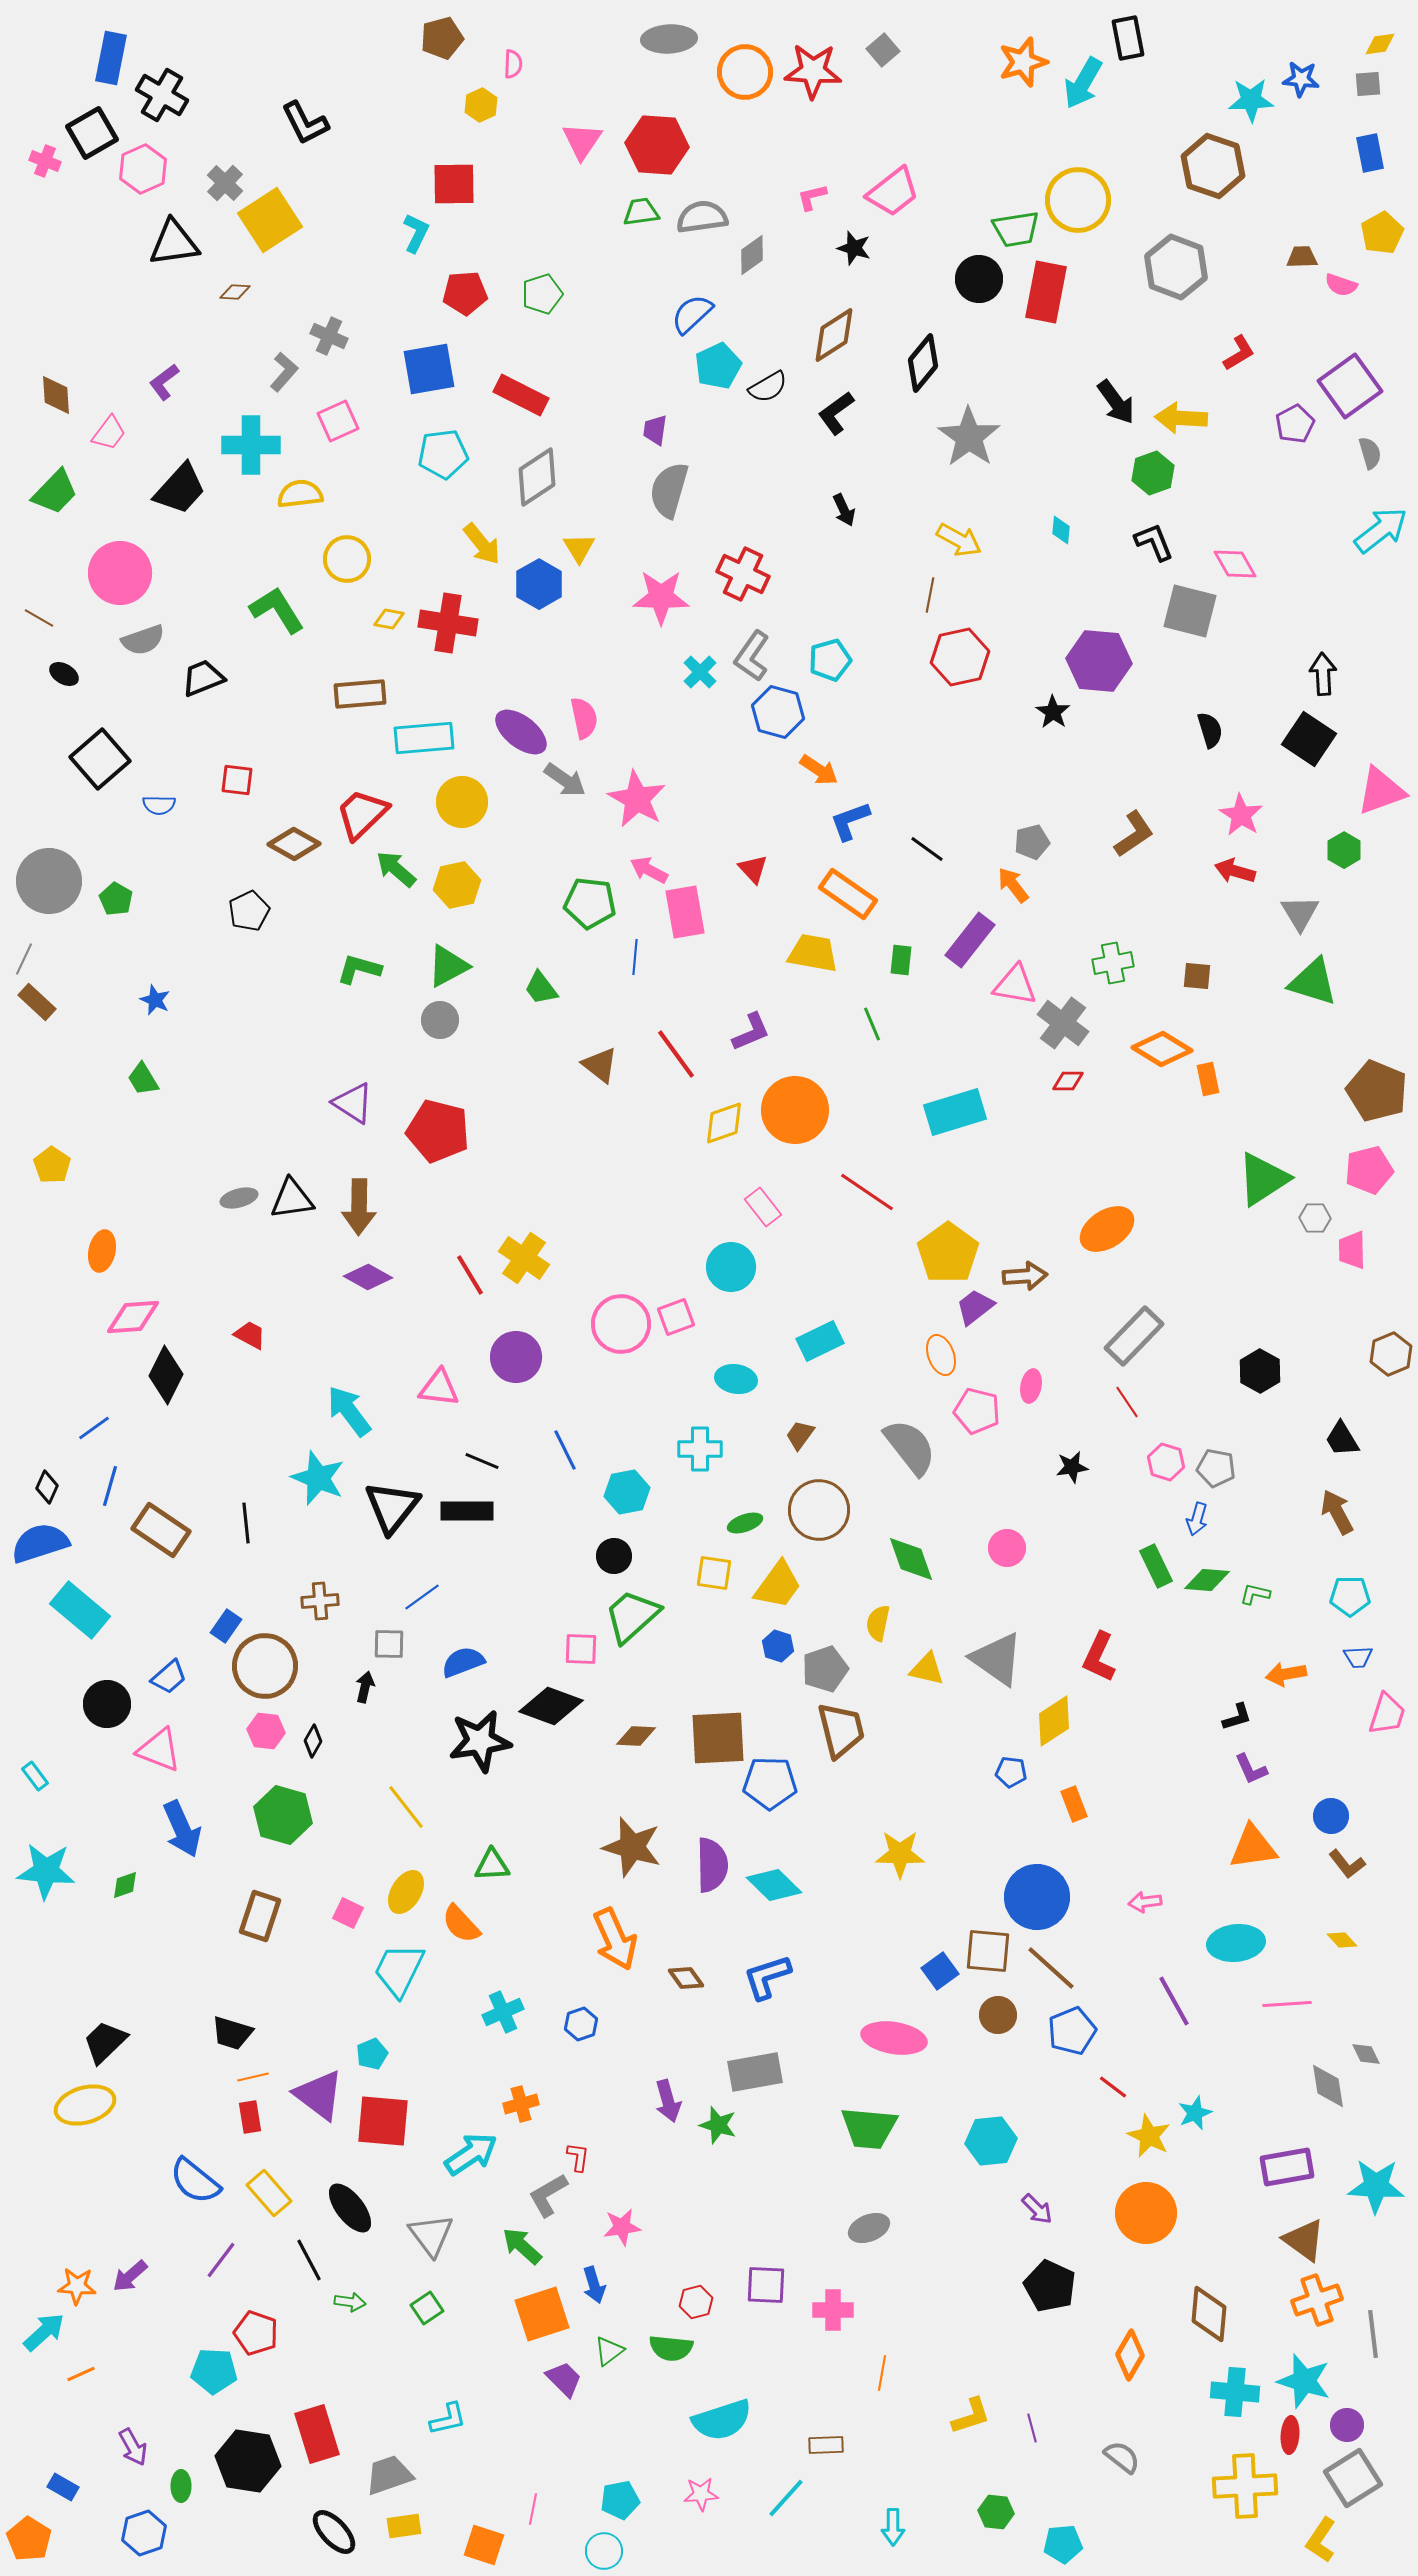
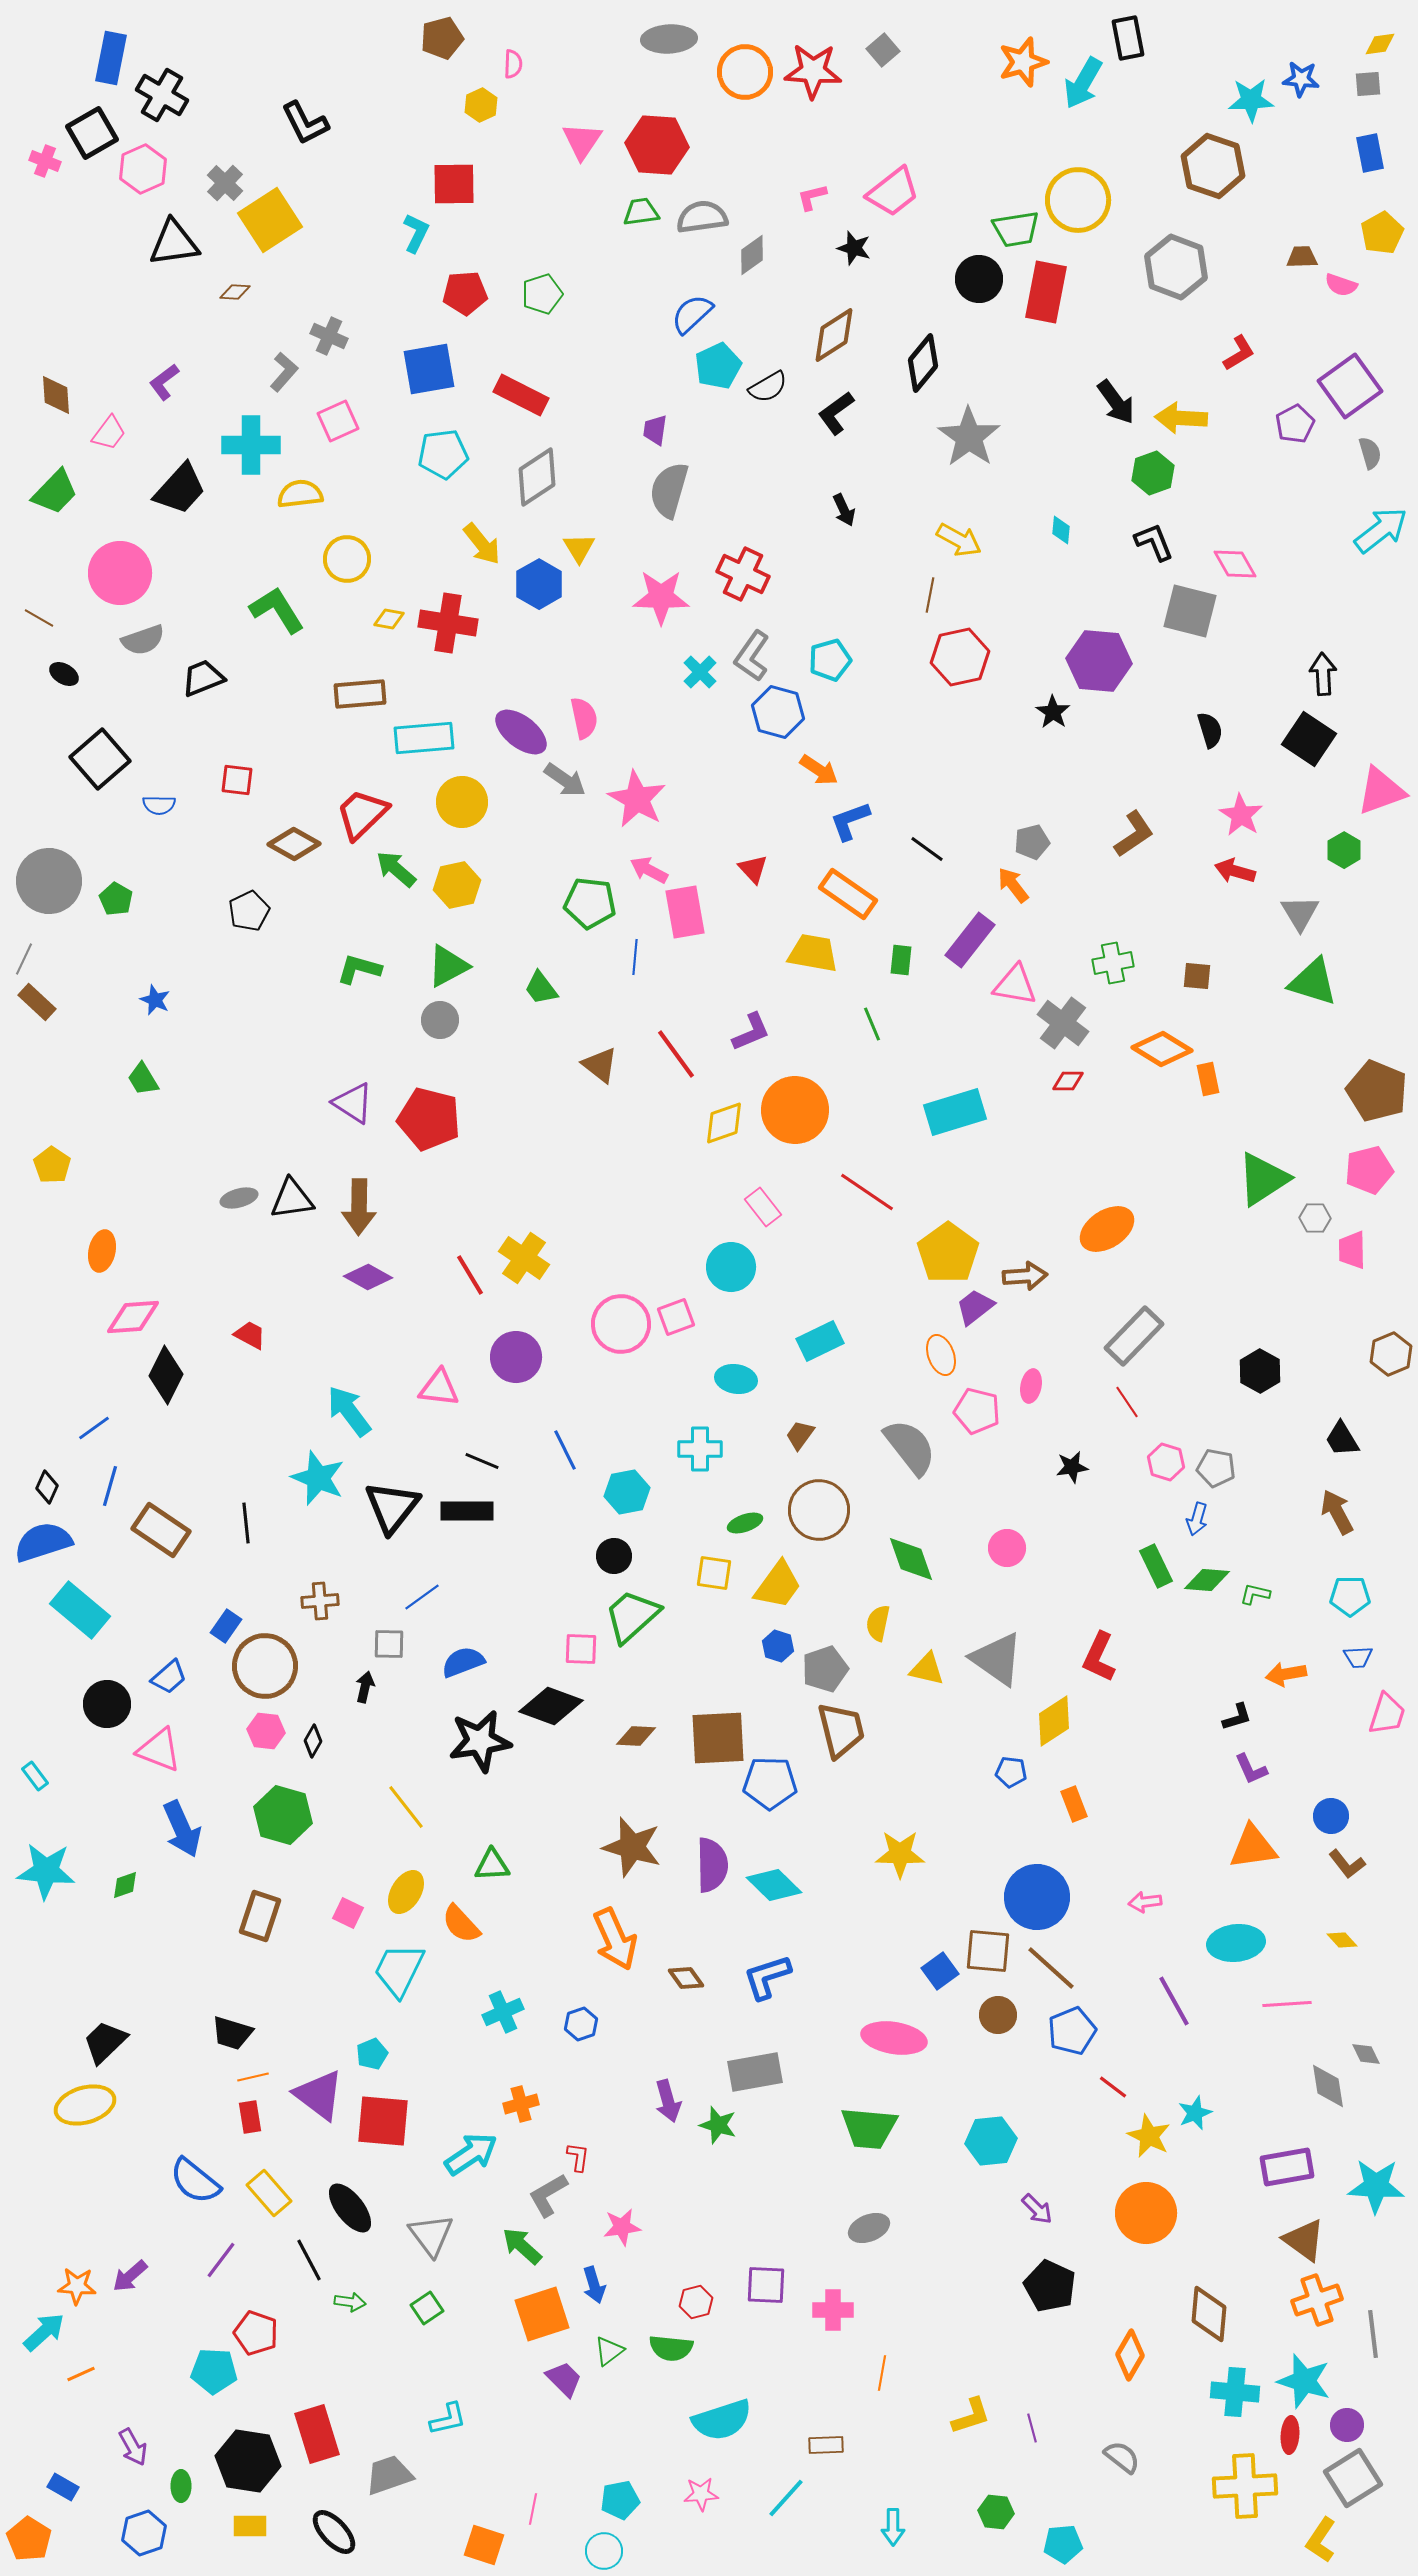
red pentagon at (438, 1131): moved 9 px left, 12 px up
blue semicircle at (40, 1543): moved 3 px right, 1 px up
yellow rectangle at (404, 2526): moved 154 px left; rotated 8 degrees clockwise
